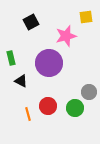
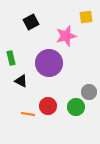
green circle: moved 1 px right, 1 px up
orange line: rotated 64 degrees counterclockwise
